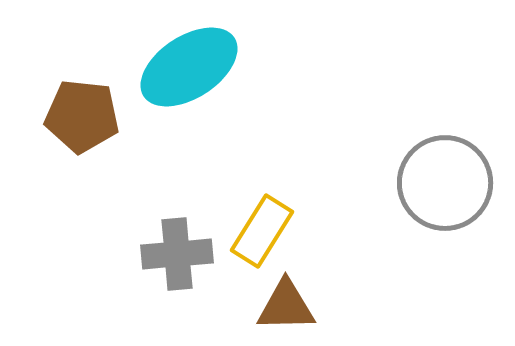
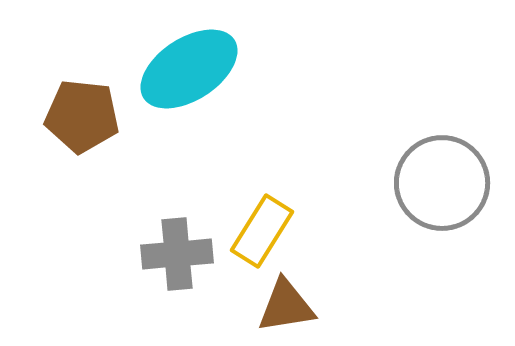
cyan ellipse: moved 2 px down
gray circle: moved 3 px left
brown triangle: rotated 8 degrees counterclockwise
